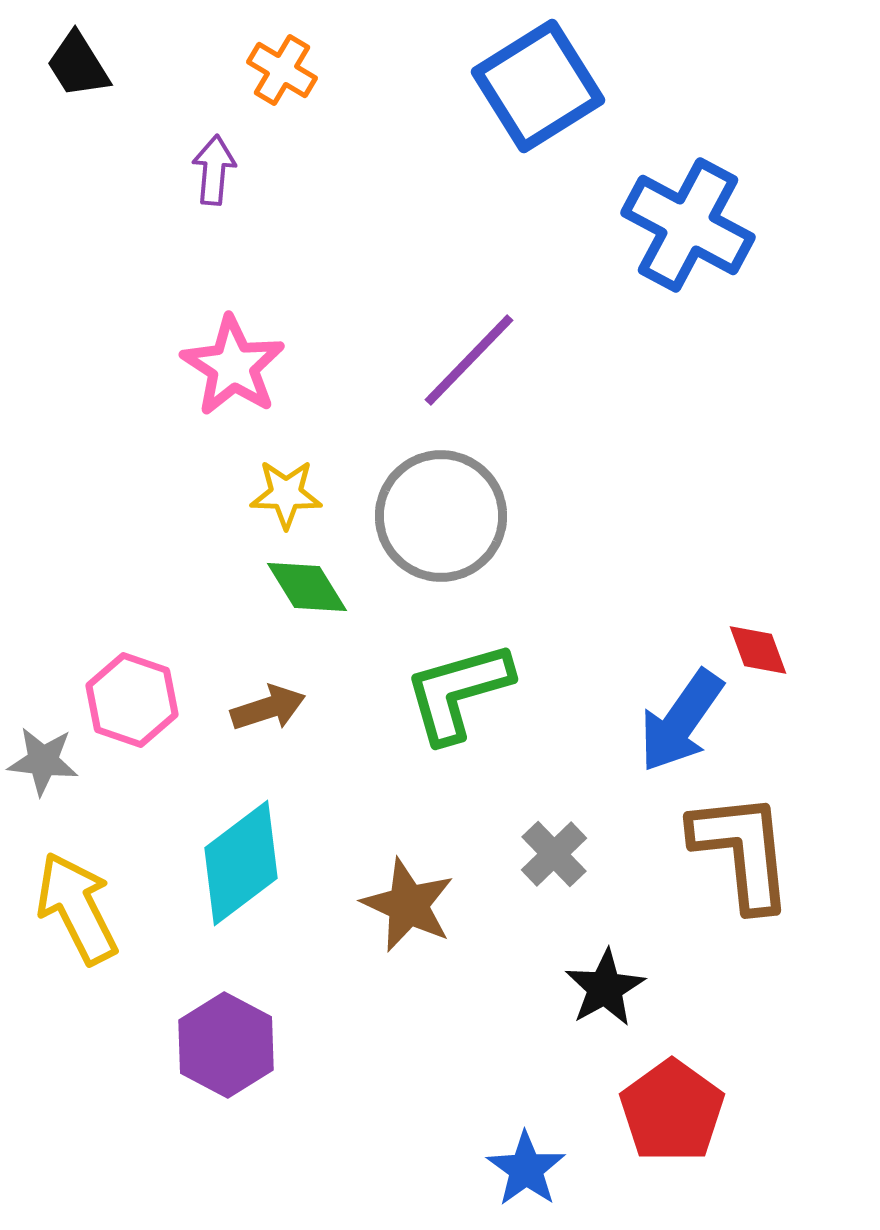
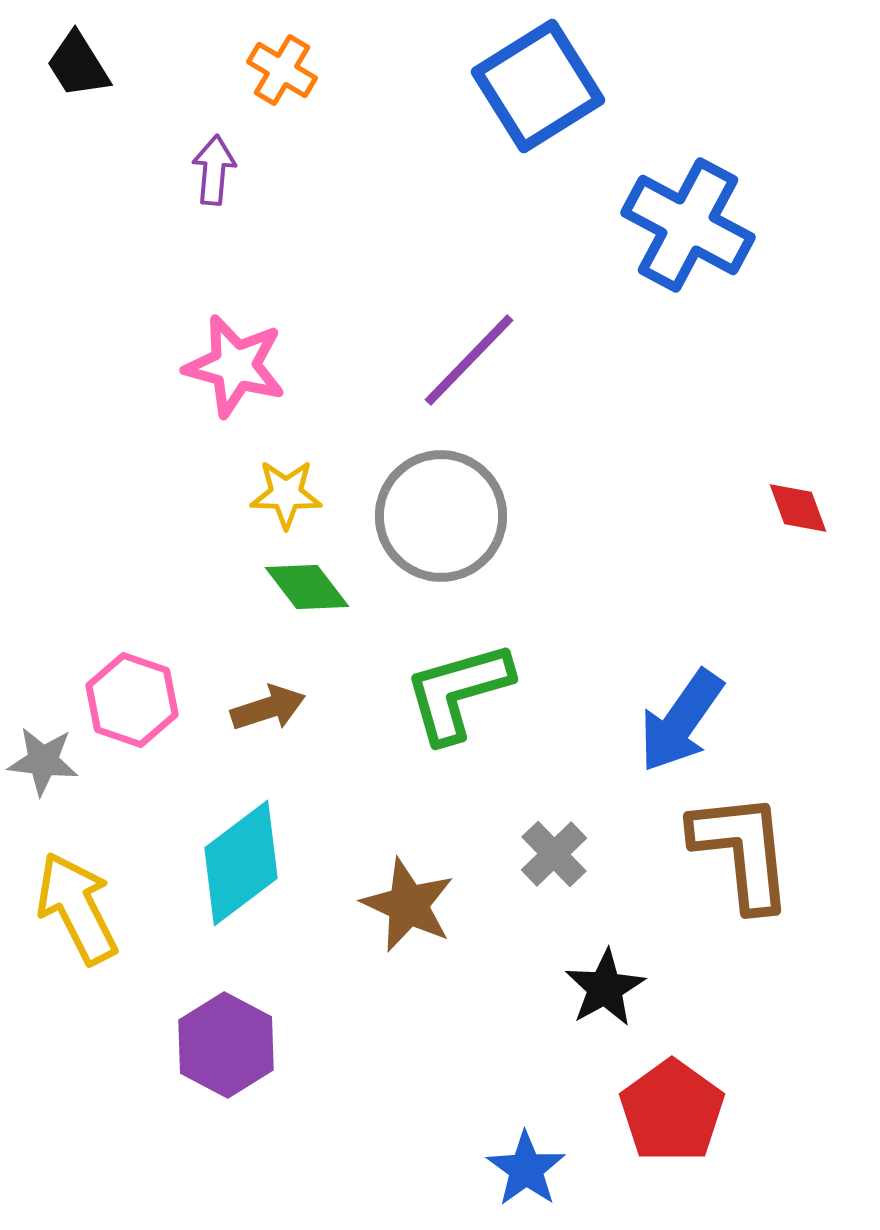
pink star: moved 2 px right; rotated 18 degrees counterclockwise
green diamond: rotated 6 degrees counterclockwise
red diamond: moved 40 px right, 142 px up
